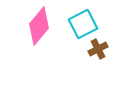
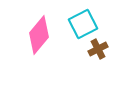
pink diamond: moved 9 px down
